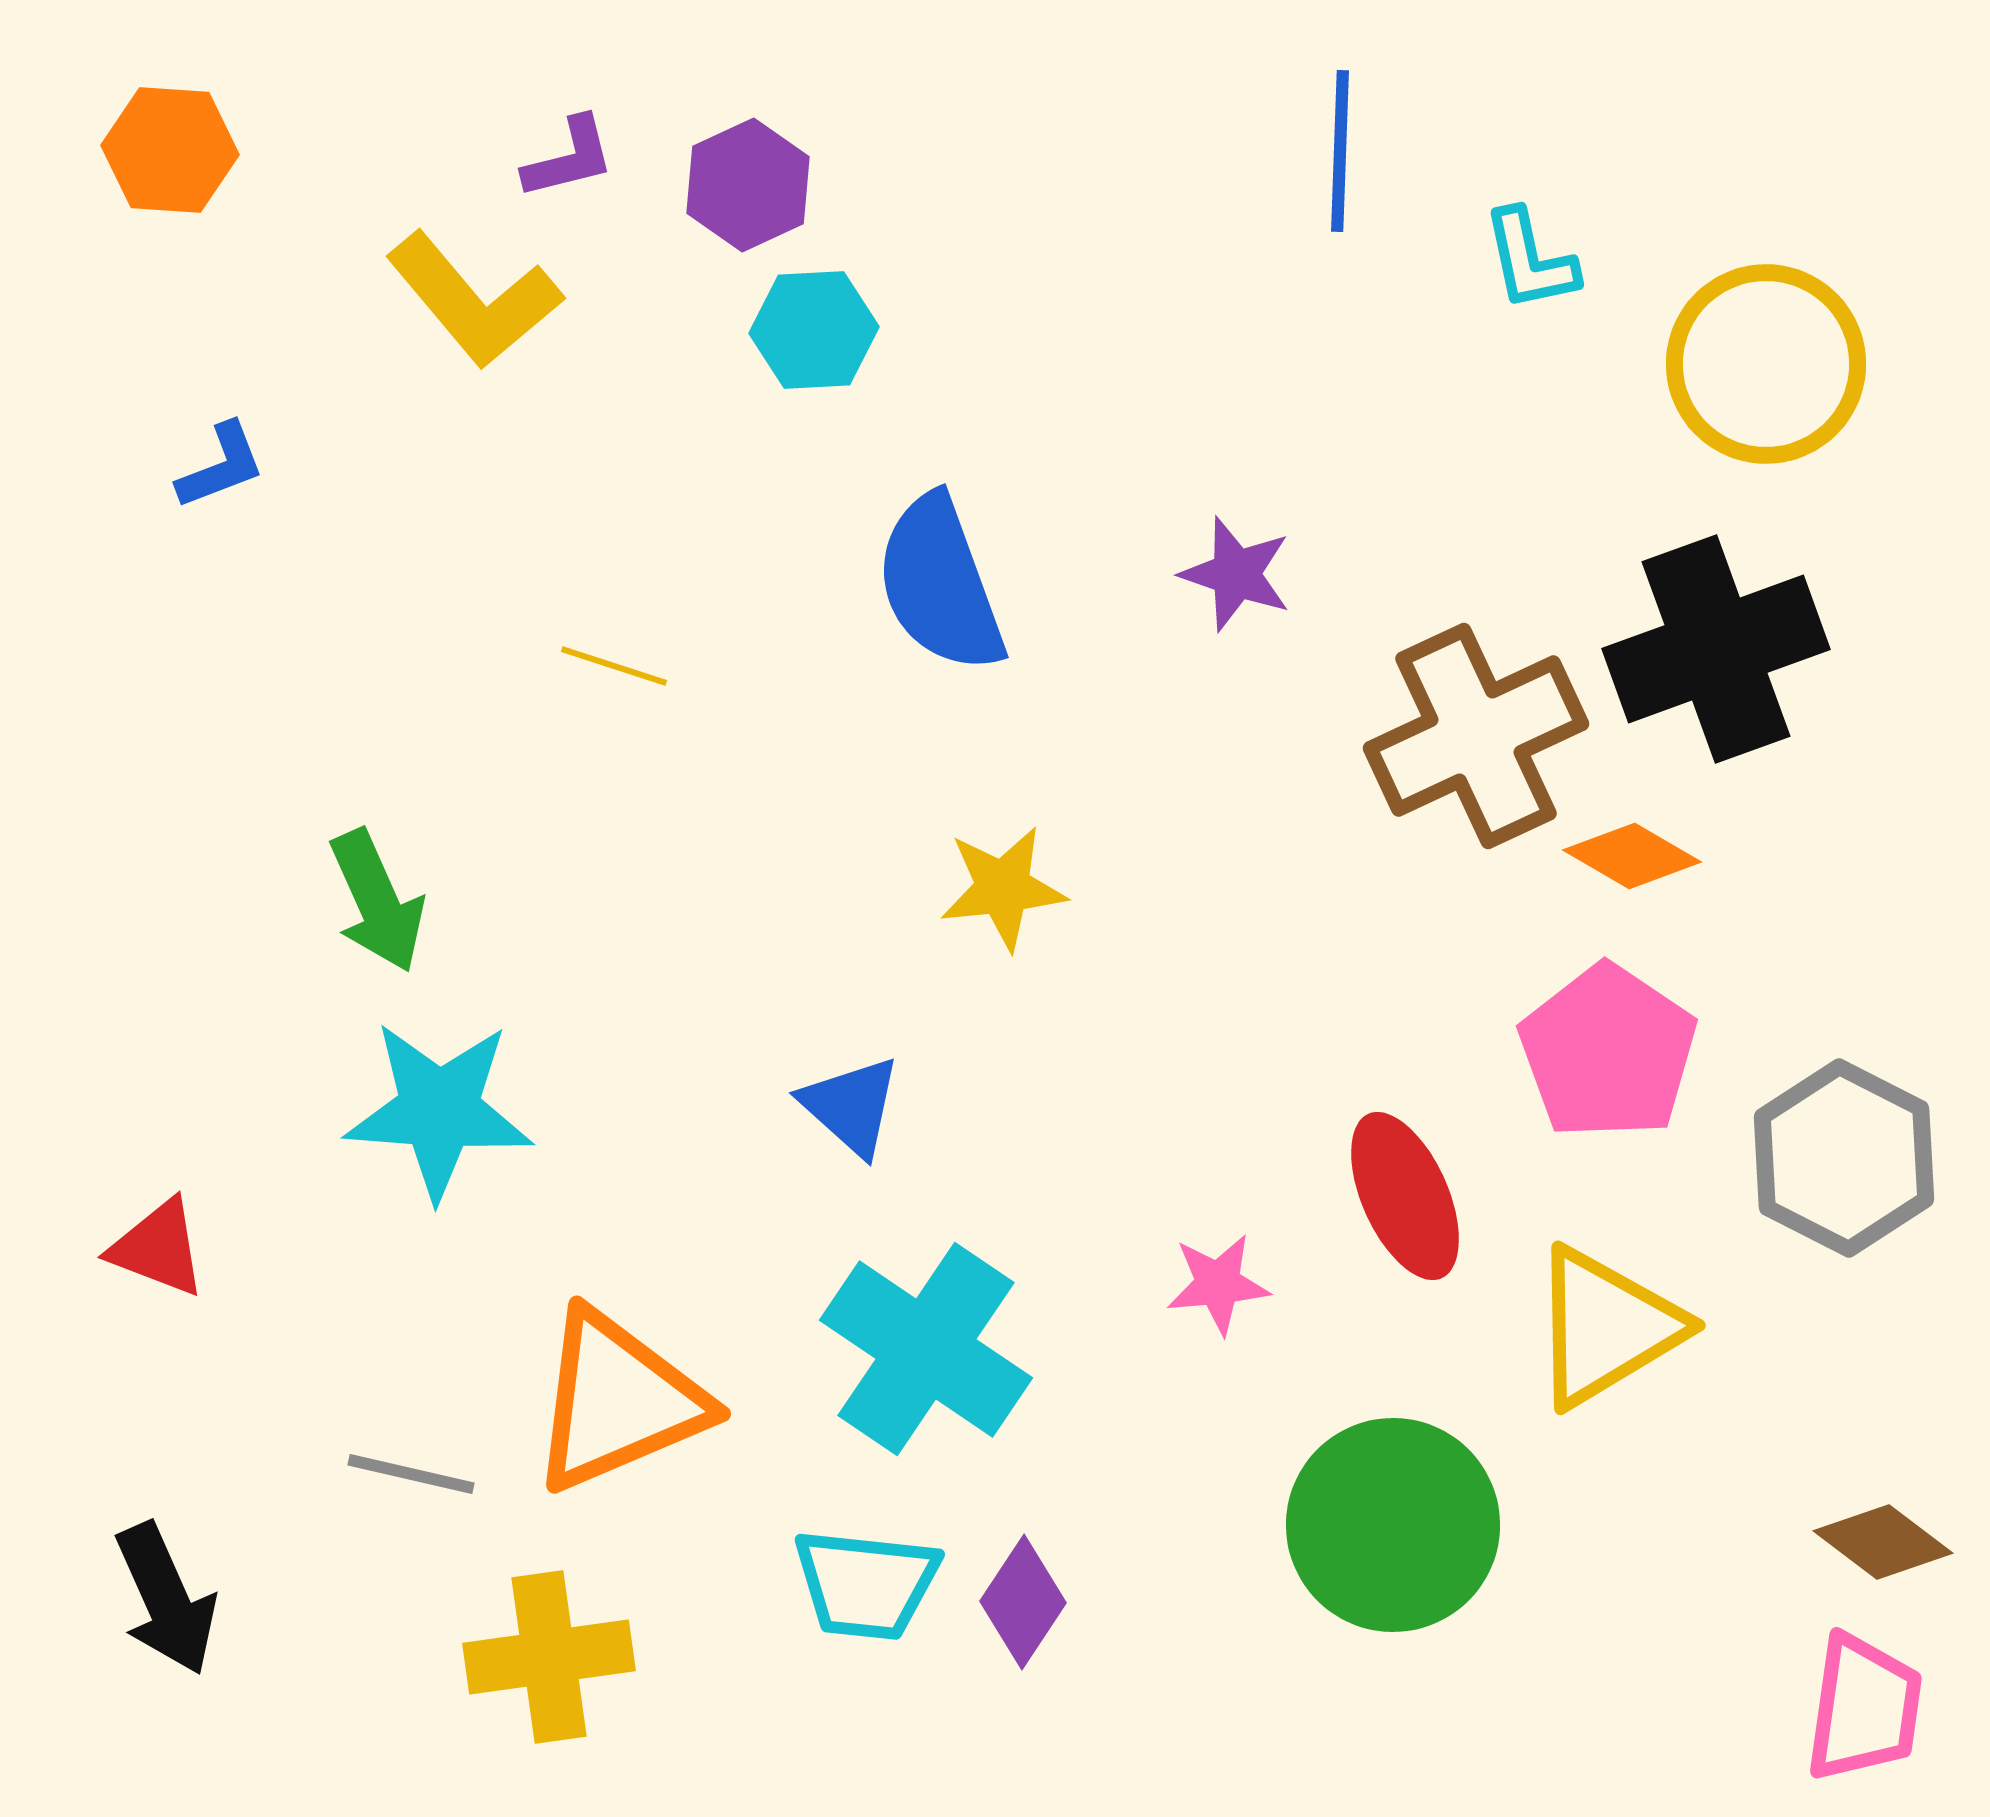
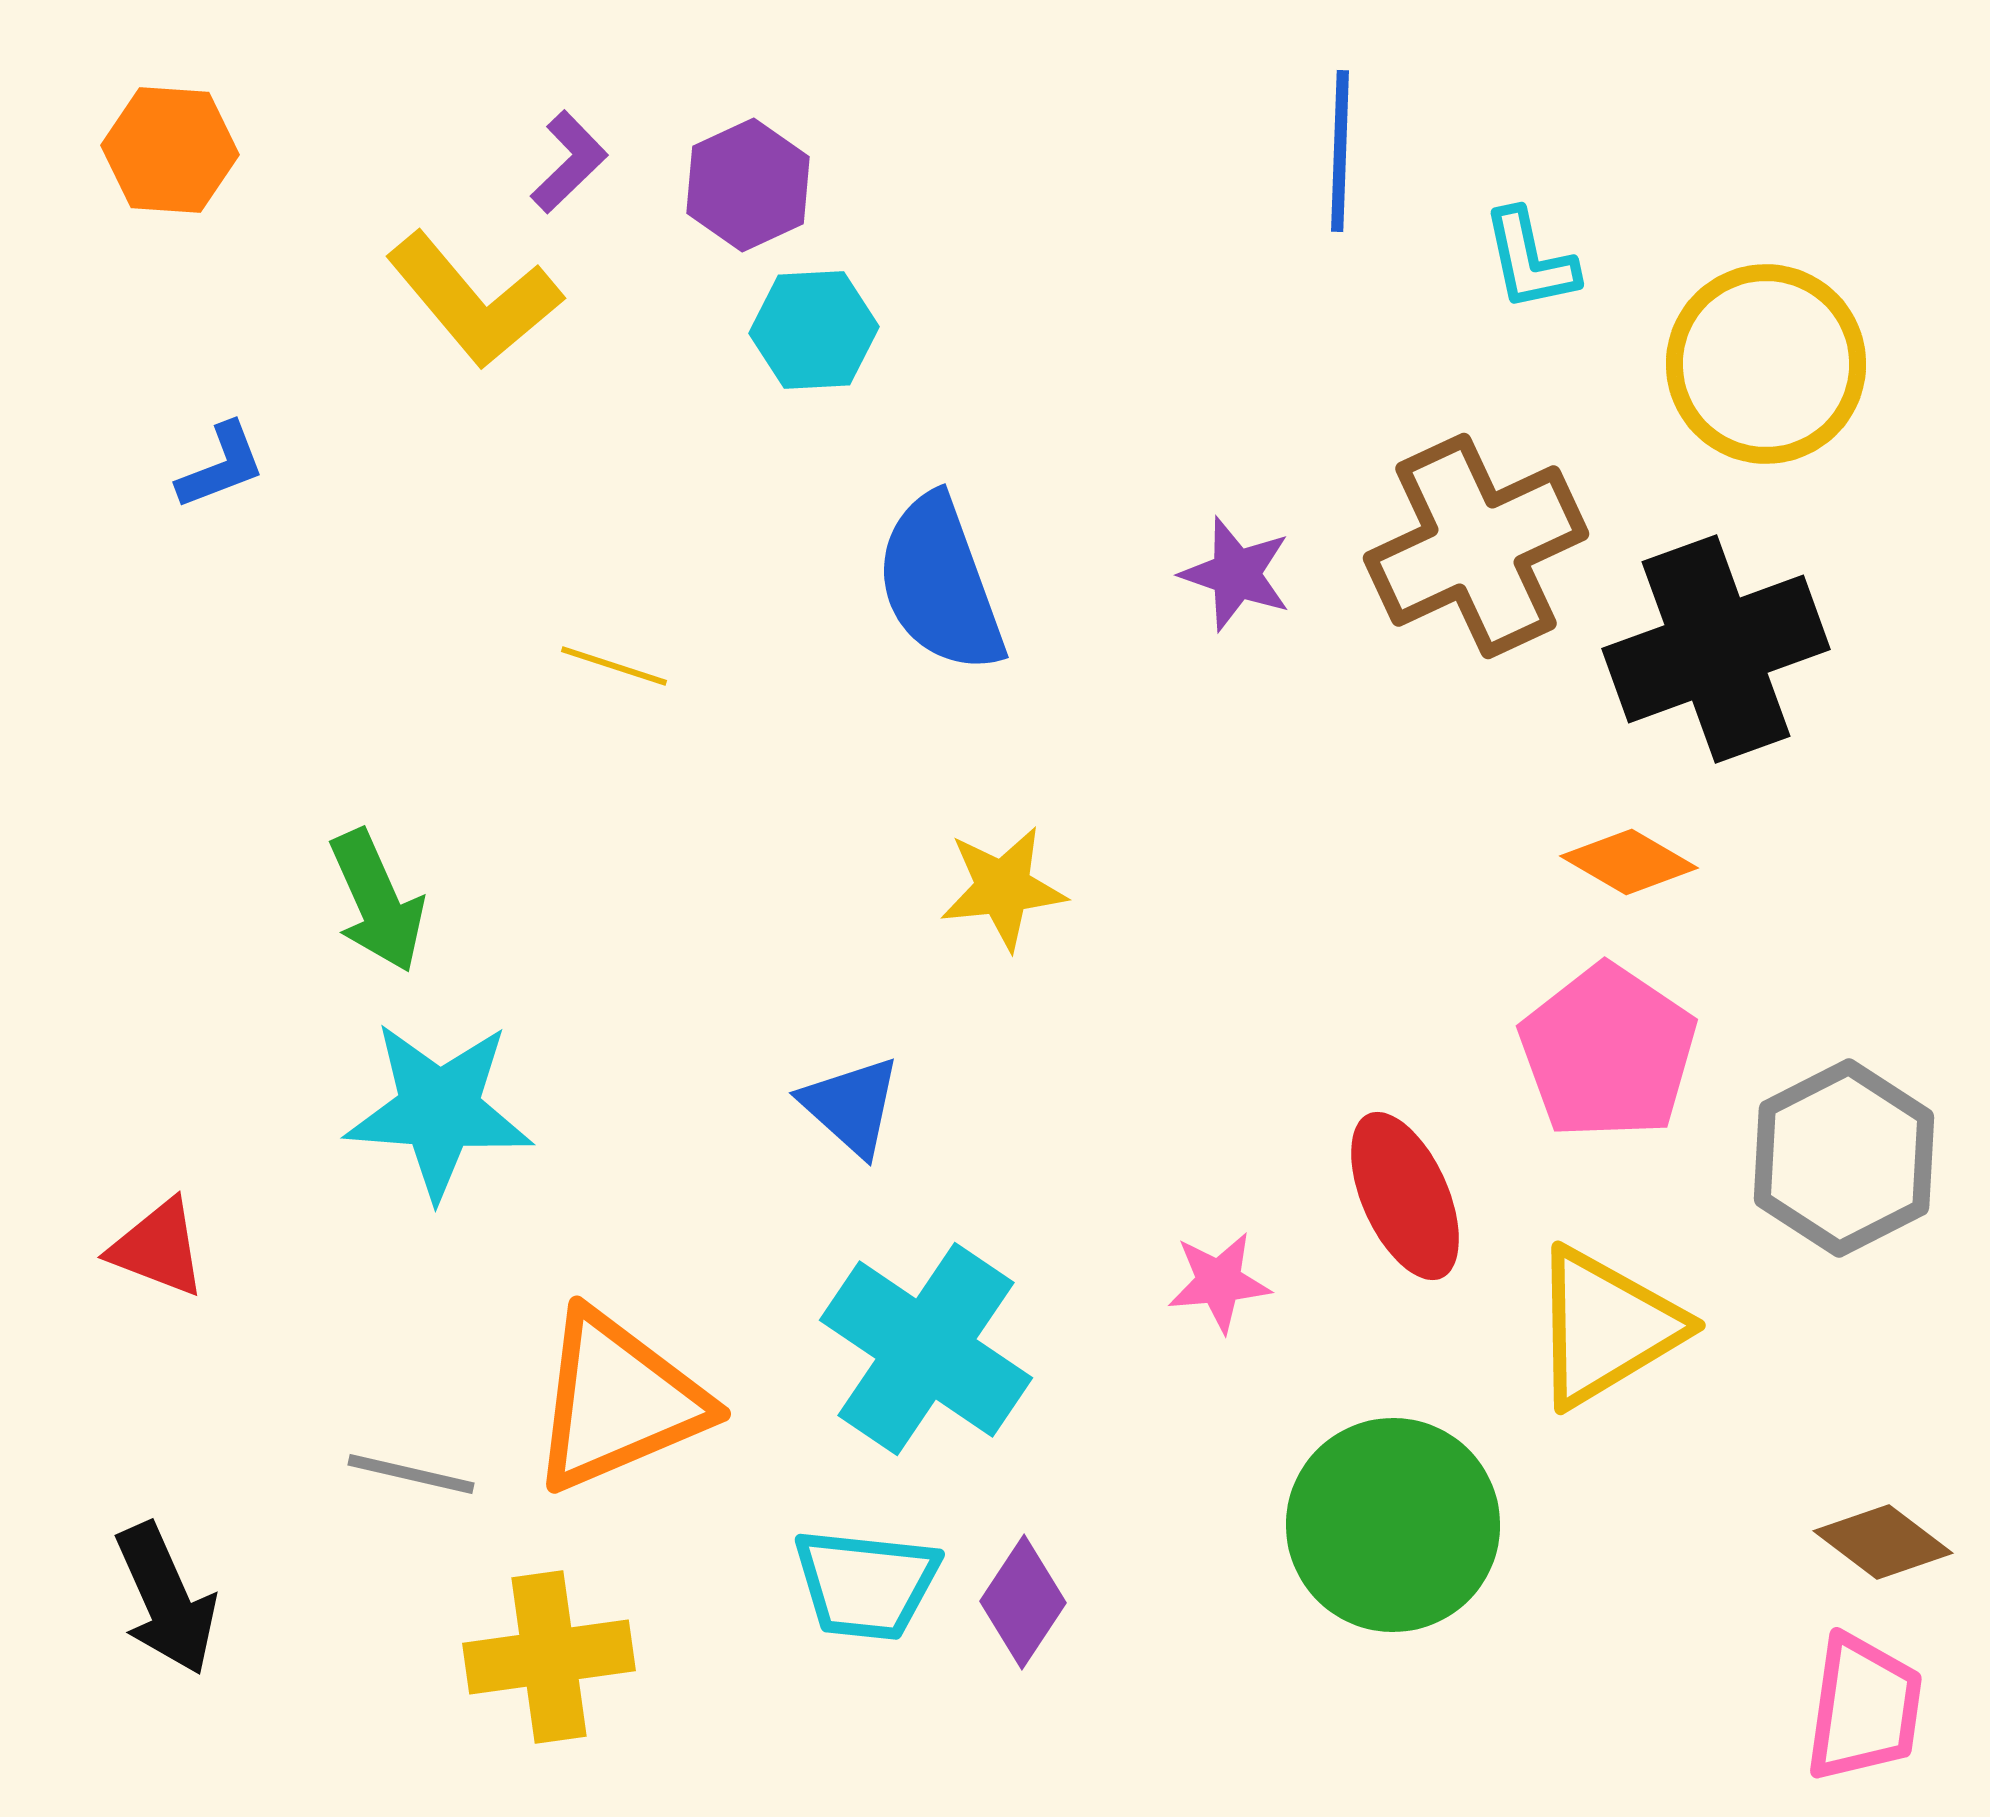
purple L-shape: moved 4 px down; rotated 30 degrees counterclockwise
brown cross: moved 190 px up
orange diamond: moved 3 px left, 6 px down
gray hexagon: rotated 6 degrees clockwise
pink star: moved 1 px right, 2 px up
